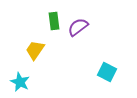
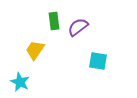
cyan square: moved 9 px left, 11 px up; rotated 18 degrees counterclockwise
